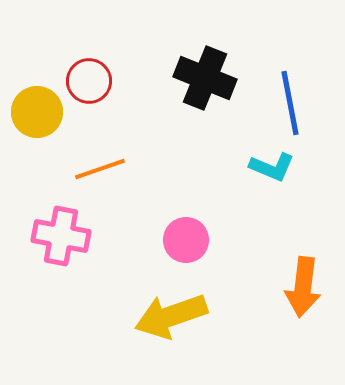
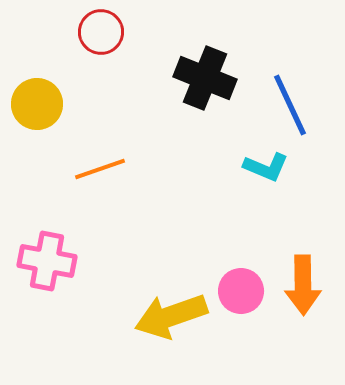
red circle: moved 12 px right, 49 px up
blue line: moved 2 px down; rotated 14 degrees counterclockwise
yellow circle: moved 8 px up
cyan L-shape: moved 6 px left
pink cross: moved 14 px left, 25 px down
pink circle: moved 55 px right, 51 px down
orange arrow: moved 2 px up; rotated 8 degrees counterclockwise
